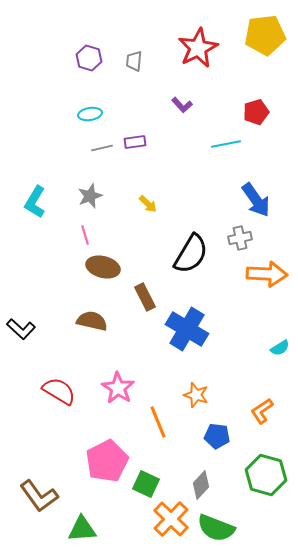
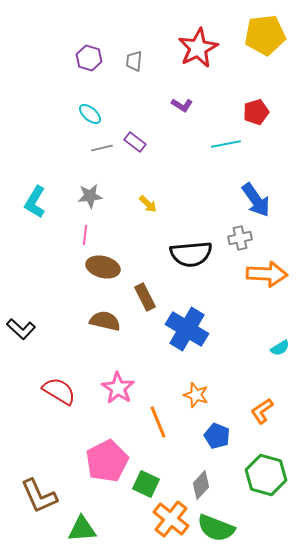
purple L-shape: rotated 15 degrees counterclockwise
cyan ellipse: rotated 50 degrees clockwise
purple rectangle: rotated 45 degrees clockwise
gray star: rotated 15 degrees clockwise
pink line: rotated 24 degrees clockwise
black semicircle: rotated 54 degrees clockwise
brown semicircle: moved 13 px right
blue pentagon: rotated 15 degrees clockwise
brown L-shape: rotated 12 degrees clockwise
orange cross: rotated 6 degrees counterclockwise
